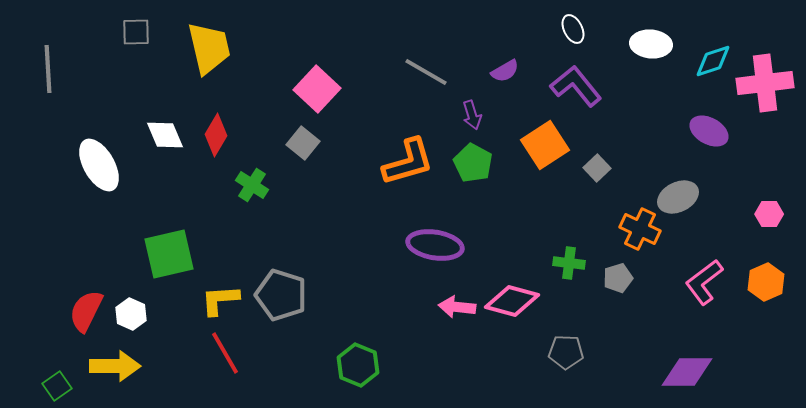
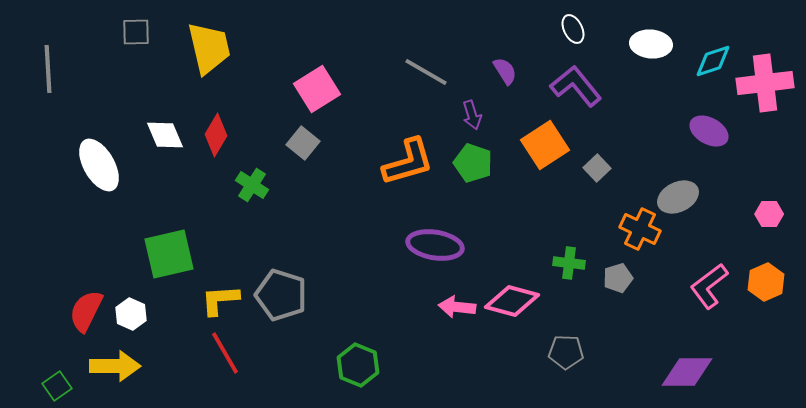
purple semicircle at (505, 71): rotated 92 degrees counterclockwise
pink square at (317, 89): rotated 15 degrees clockwise
green pentagon at (473, 163): rotated 9 degrees counterclockwise
pink L-shape at (704, 282): moved 5 px right, 4 px down
